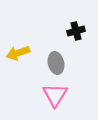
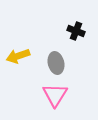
black cross: rotated 36 degrees clockwise
yellow arrow: moved 3 px down
